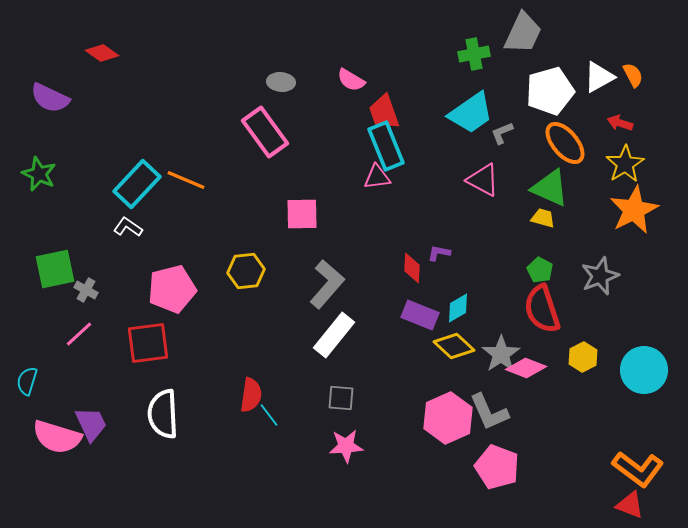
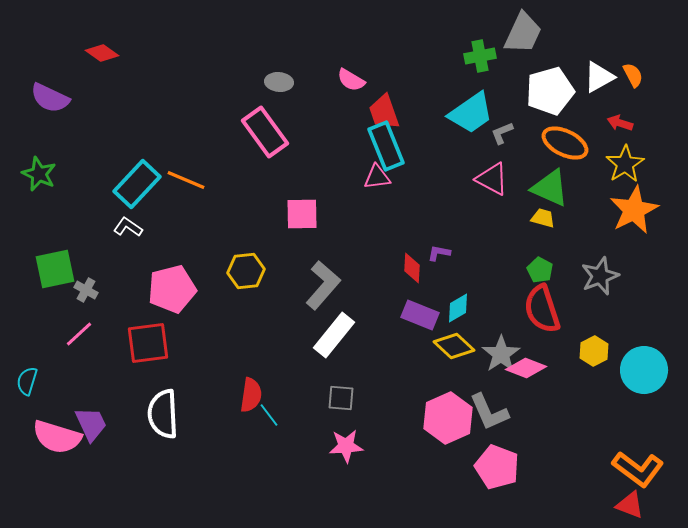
green cross at (474, 54): moved 6 px right, 2 px down
gray ellipse at (281, 82): moved 2 px left
orange ellipse at (565, 143): rotated 24 degrees counterclockwise
pink triangle at (483, 180): moved 9 px right, 1 px up
gray L-shape at (327, 284): moved 4 px left, 1 px down
yellow hexagon at (583, 357): moved 11 px right, 6 px up
